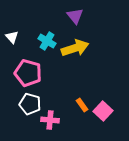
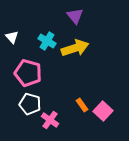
pink cross: rotated 30 degrees clockwise
